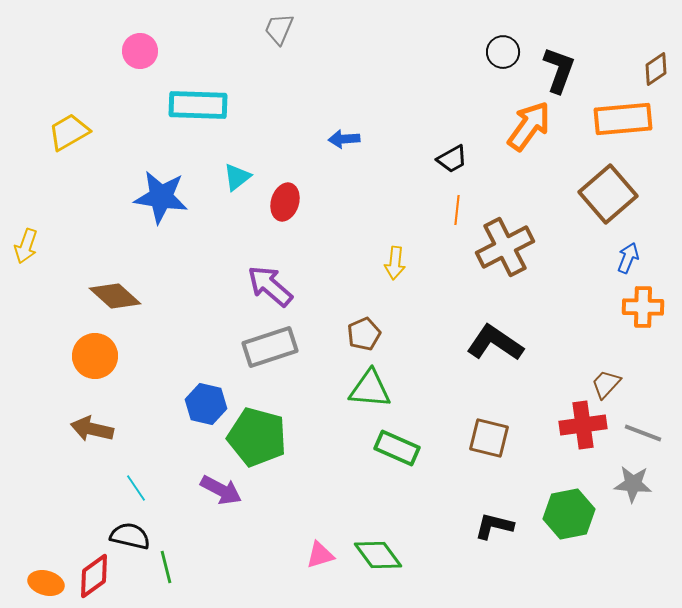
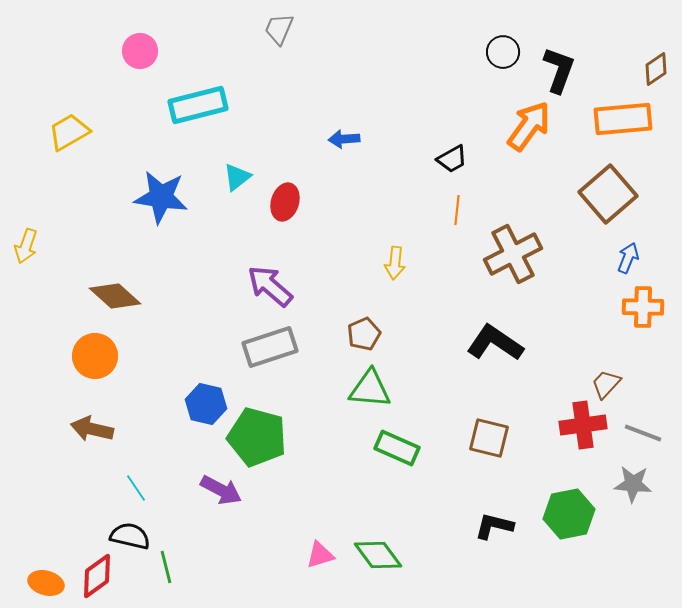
cyan rectangle at (198, 105): rotated 16 degrees counterclockwise
brown cross at (505, 247): moved 8 px right, 7 px down
red diamond at (94, 576): moved 3 px right
